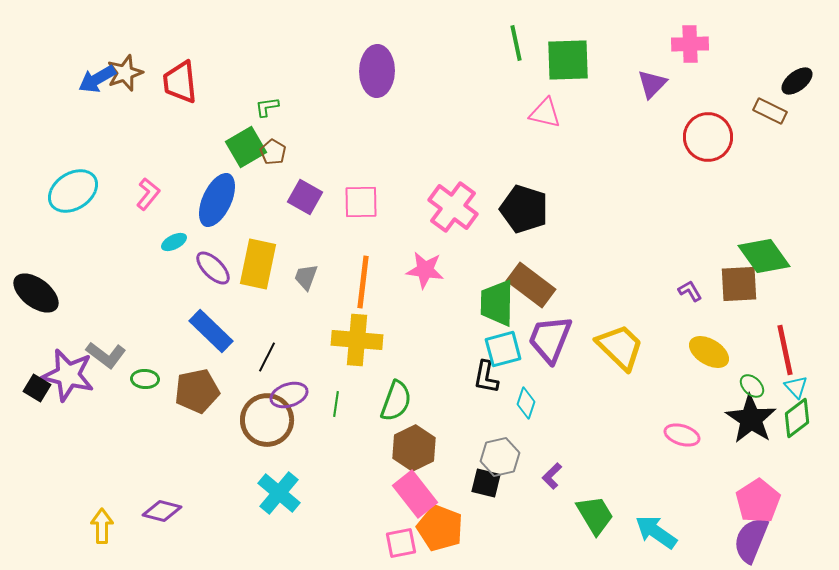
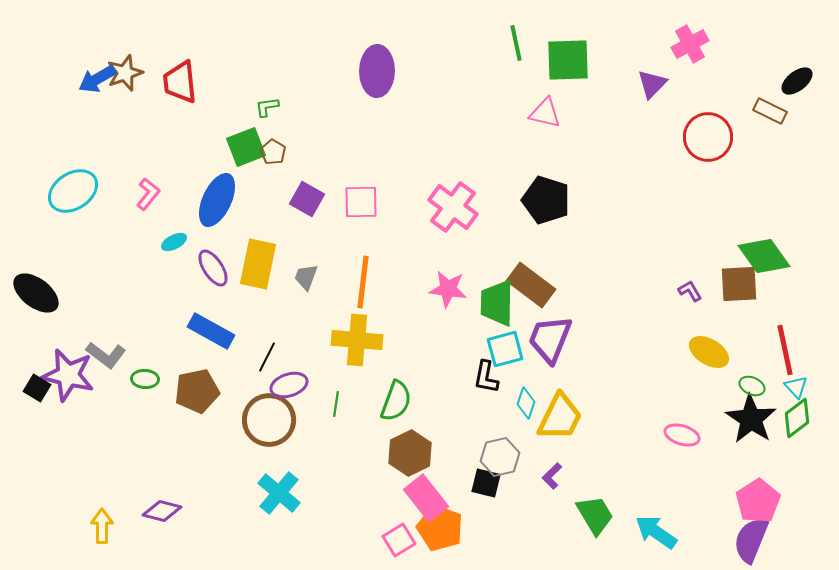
pink cross at (690, 44): rotated 27 degrees counterclockwise
green square at (246, 147): rotated 9 degrees clockwise
purple square at (305, 197): moved 2 px right, 2 px down
black pentagon at (524, 209): moved 22 px right, 9 px up
purple ellipse at (213, 268): rotated 12 degrees clockwise
pink star at (425, 270): moved 23 px right, 19 px down
blue rectangle at (211, 331): rotated 15 degrees counterclockwise
yellow trapezoid at (620, 347): moved 60 px left, 70 px down; rotated 72 degrees clockwise
cyan square at (503, 349): moved 2 px right
green ellipse at (752, 386): rotated 20 degrees counterclockwise
purple ellipse at (289, 395): moved 10 px up
brown circle at (267, 420): moved 2 px right
brown hexagon at (414, 448): moved 4 px left, 5 px down
pink rectangle at (415, 494): moved 11 px right, 4 px down
pink square at (401, 543): moved 2 px left, 3 px up; rotated 20 degrees counterclockwise
